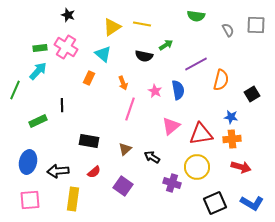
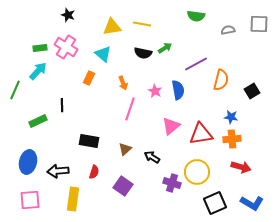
gray square at (256, 25): moved 3 px right, 1 px up
yellow triangle at (112, 27): rotated 24 degrees clockwise
gray semicircle at (228, 30): rotated 72 degrees counterclockwise
green arrow at (166, 45): moved 1 px left, 3 px down
black semicircle at (144, 56): moved 1 px left, 3 px up
black square at (252, 94): moved 3 px up
yellow circle at (197, 167): moved 5 px down
red semicircle at (94, 172): rotated 32 degrees counterclockwise
